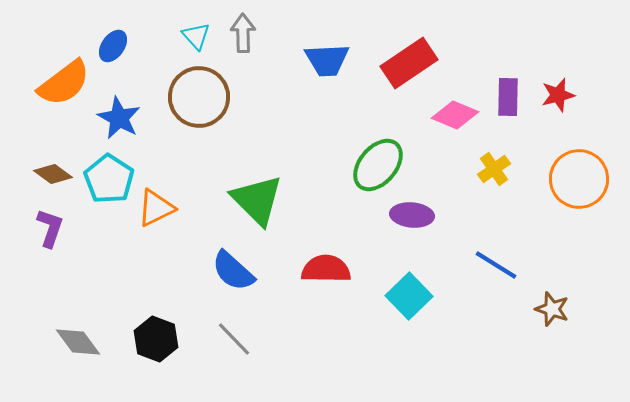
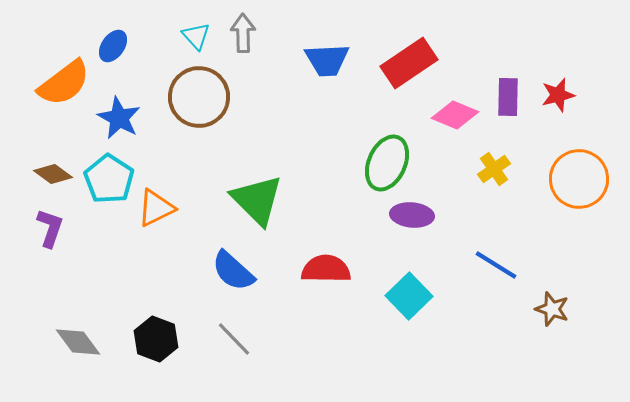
green ellipse: moved 9 px right, 2 px up; rotated 16 degrees counterclockwise
